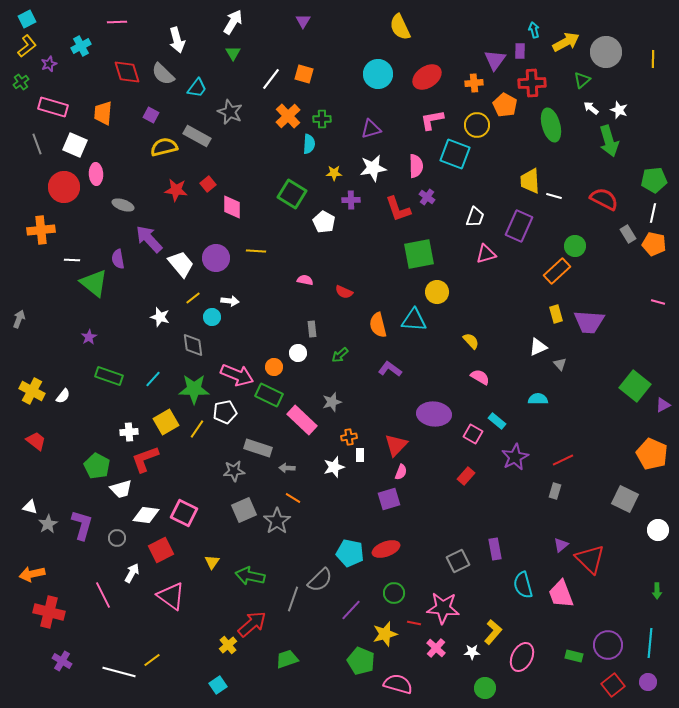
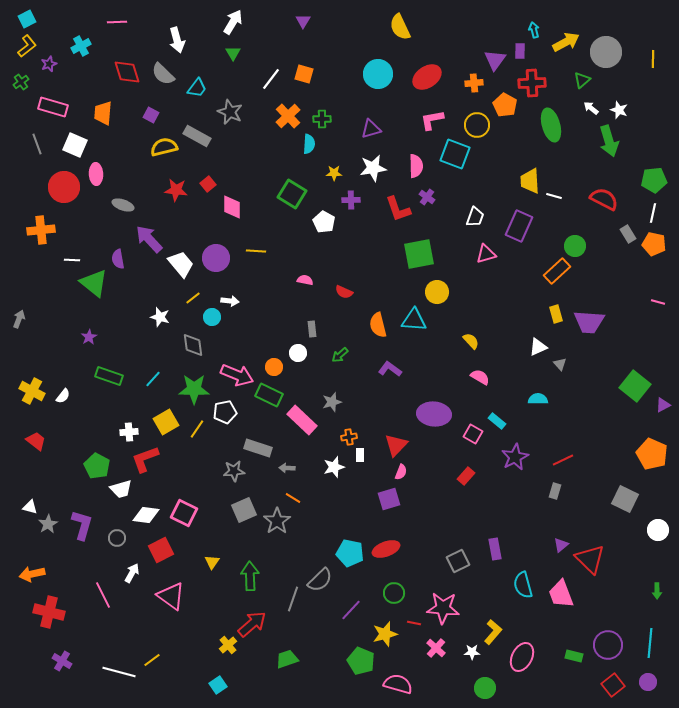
green arrow at (250, 576): rotated 76 degrees clockwise
